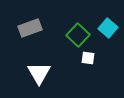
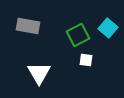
gray rectangle: moved 2 px left, 2 px up; rotated 30 degrees clockwise
green square: rotated 20 degrees clockwise
white square: moved 2 px left, 2 px down
